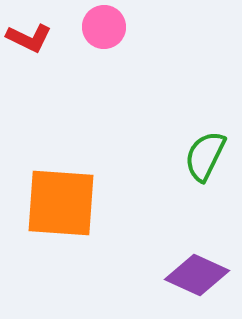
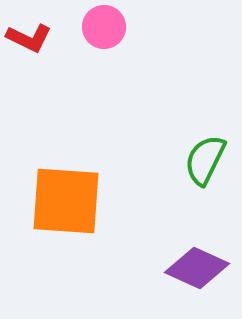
green semicircle: moved 4 px down
orange square: moved 5 px right, 2 px up
purple diamond: moved 7 px up
